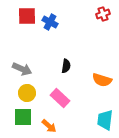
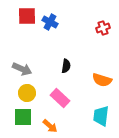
red cross: moved 14 px down
cyan trapezoid: moved 4 px left, 4 px up
orange arrow: moved 1 px right
